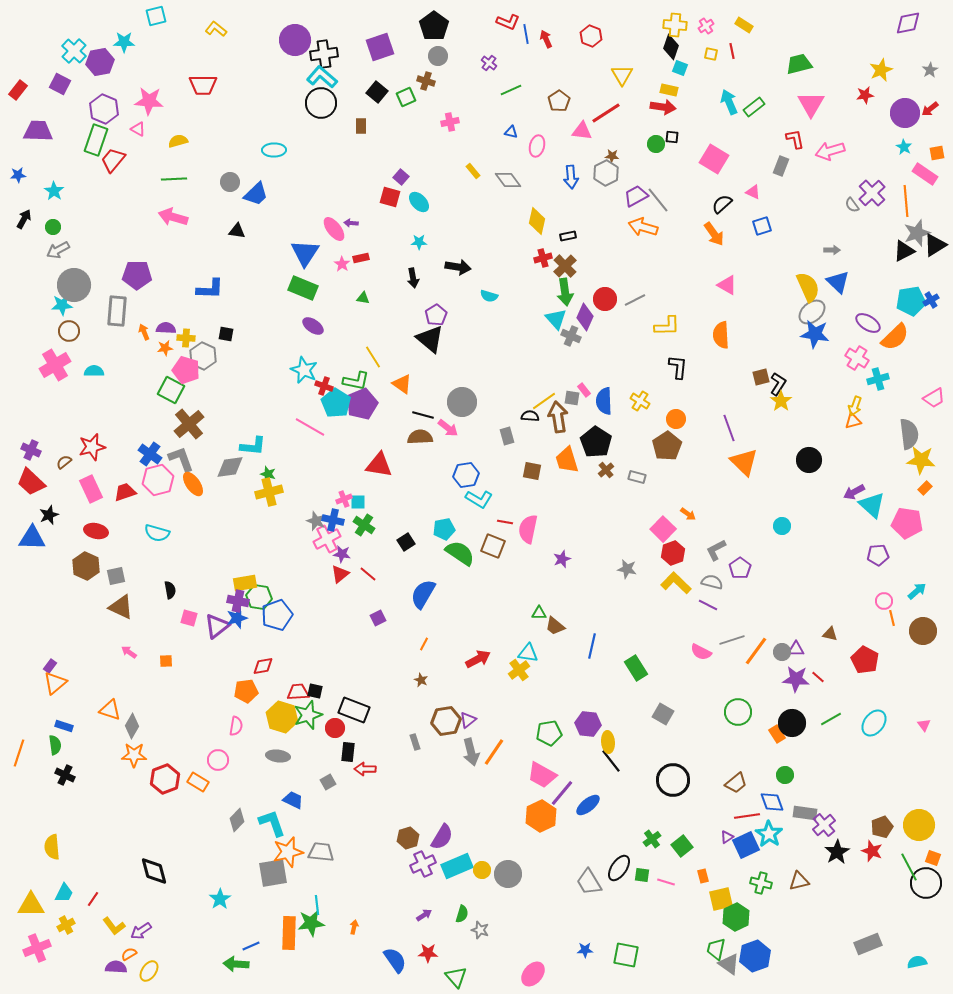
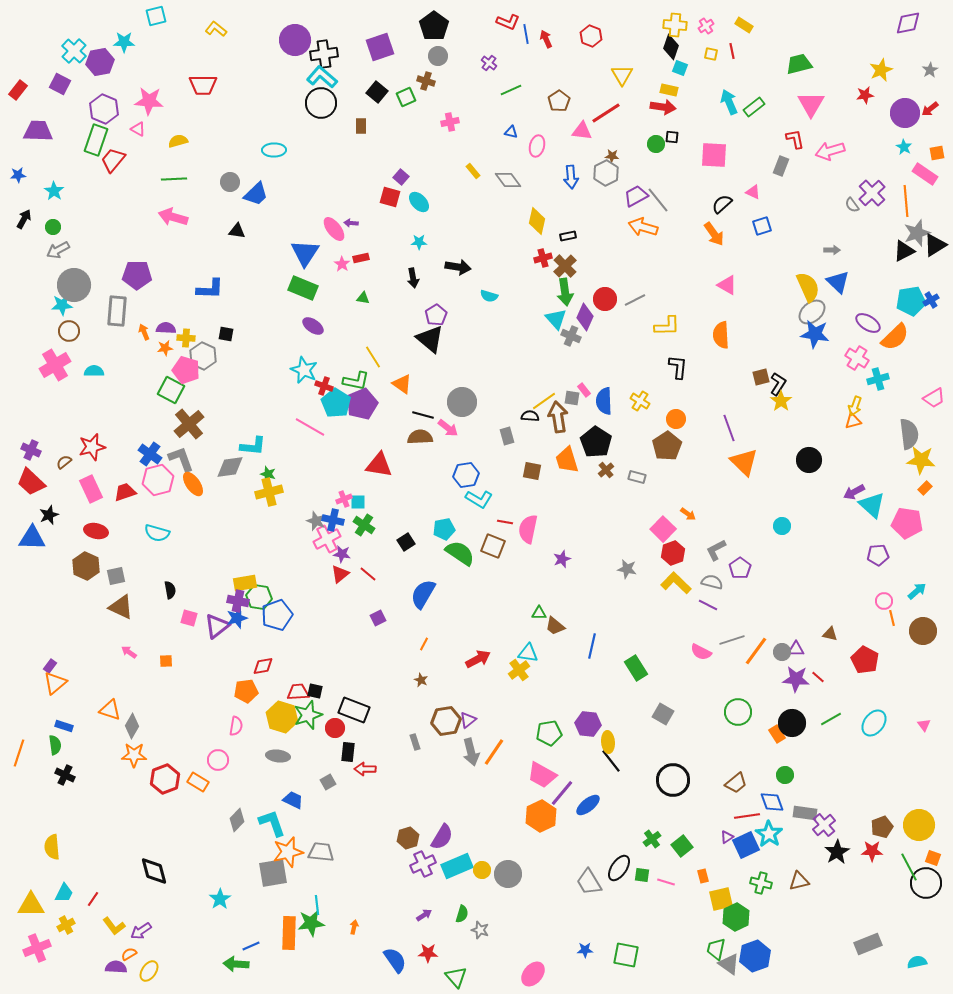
pink square at (714, 159): moved 4 px up; rotated 28 degrees counterclockwise
red star at (872, 851): rotated 20 degrees counterclockwise
